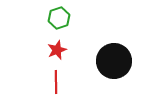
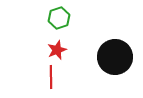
black circle: moved 1 px right, 4 px up
red line: moved 5 px left, 5 px up
